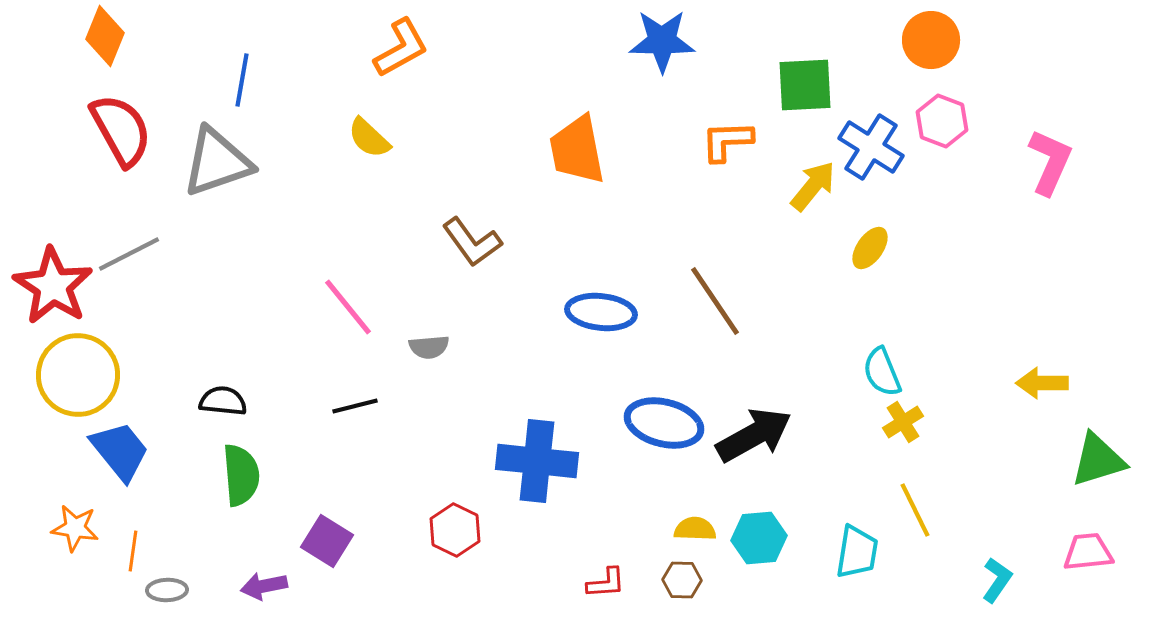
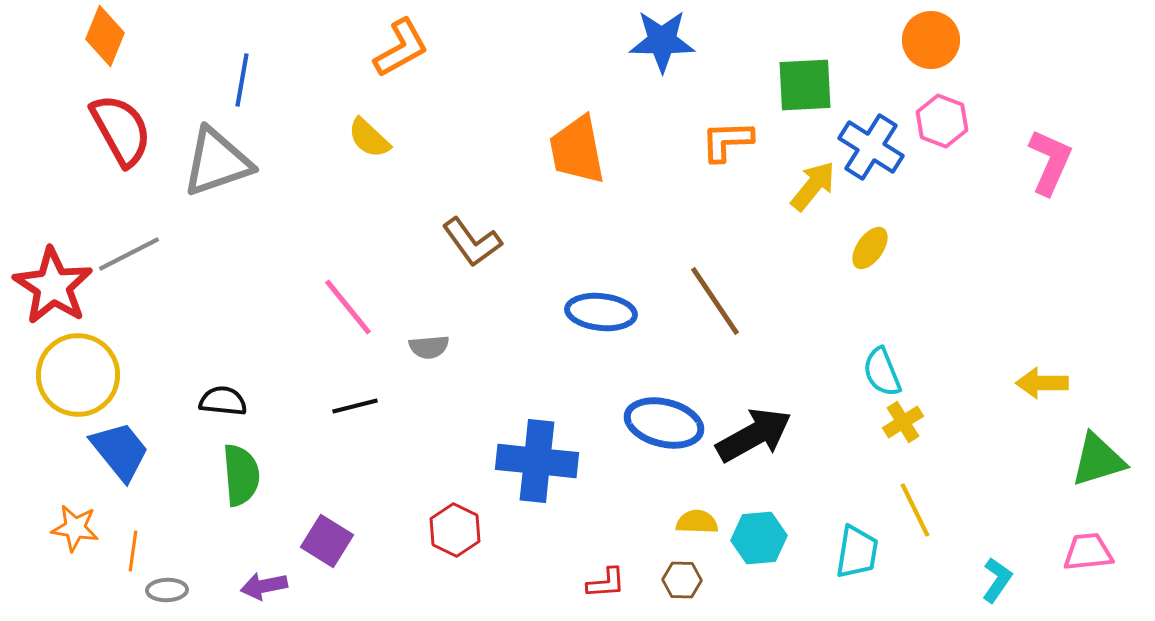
yellow semicircle at (695, 529): moved 2 px right, 7 px up
